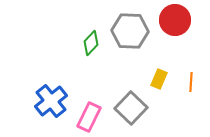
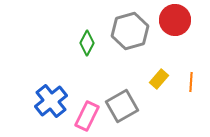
gray hexagon: rotated 18 degrees counterclockwise
green diamond: moved 4 px left; rotated 15 degrees counterclockwise
yellow rectangle: rotated 18 degrees clockwise
gray square: moved 9 px left, 2 px up; rotated 16 degrees clockwise
pink rectangle: moved 2 px left, 1 px up
